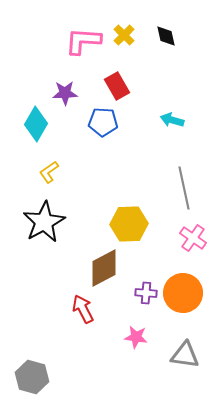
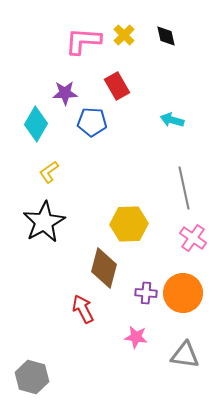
blue pentagon: moved 11 px left
brown diamond: rotated 48 degrees counterclockwise
